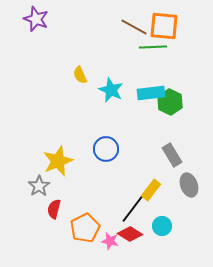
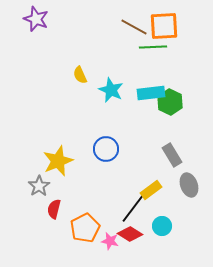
orange square: rotated 8 degrees counterclockwise
yellow rectangle: rotated 15 degrees clockwise
